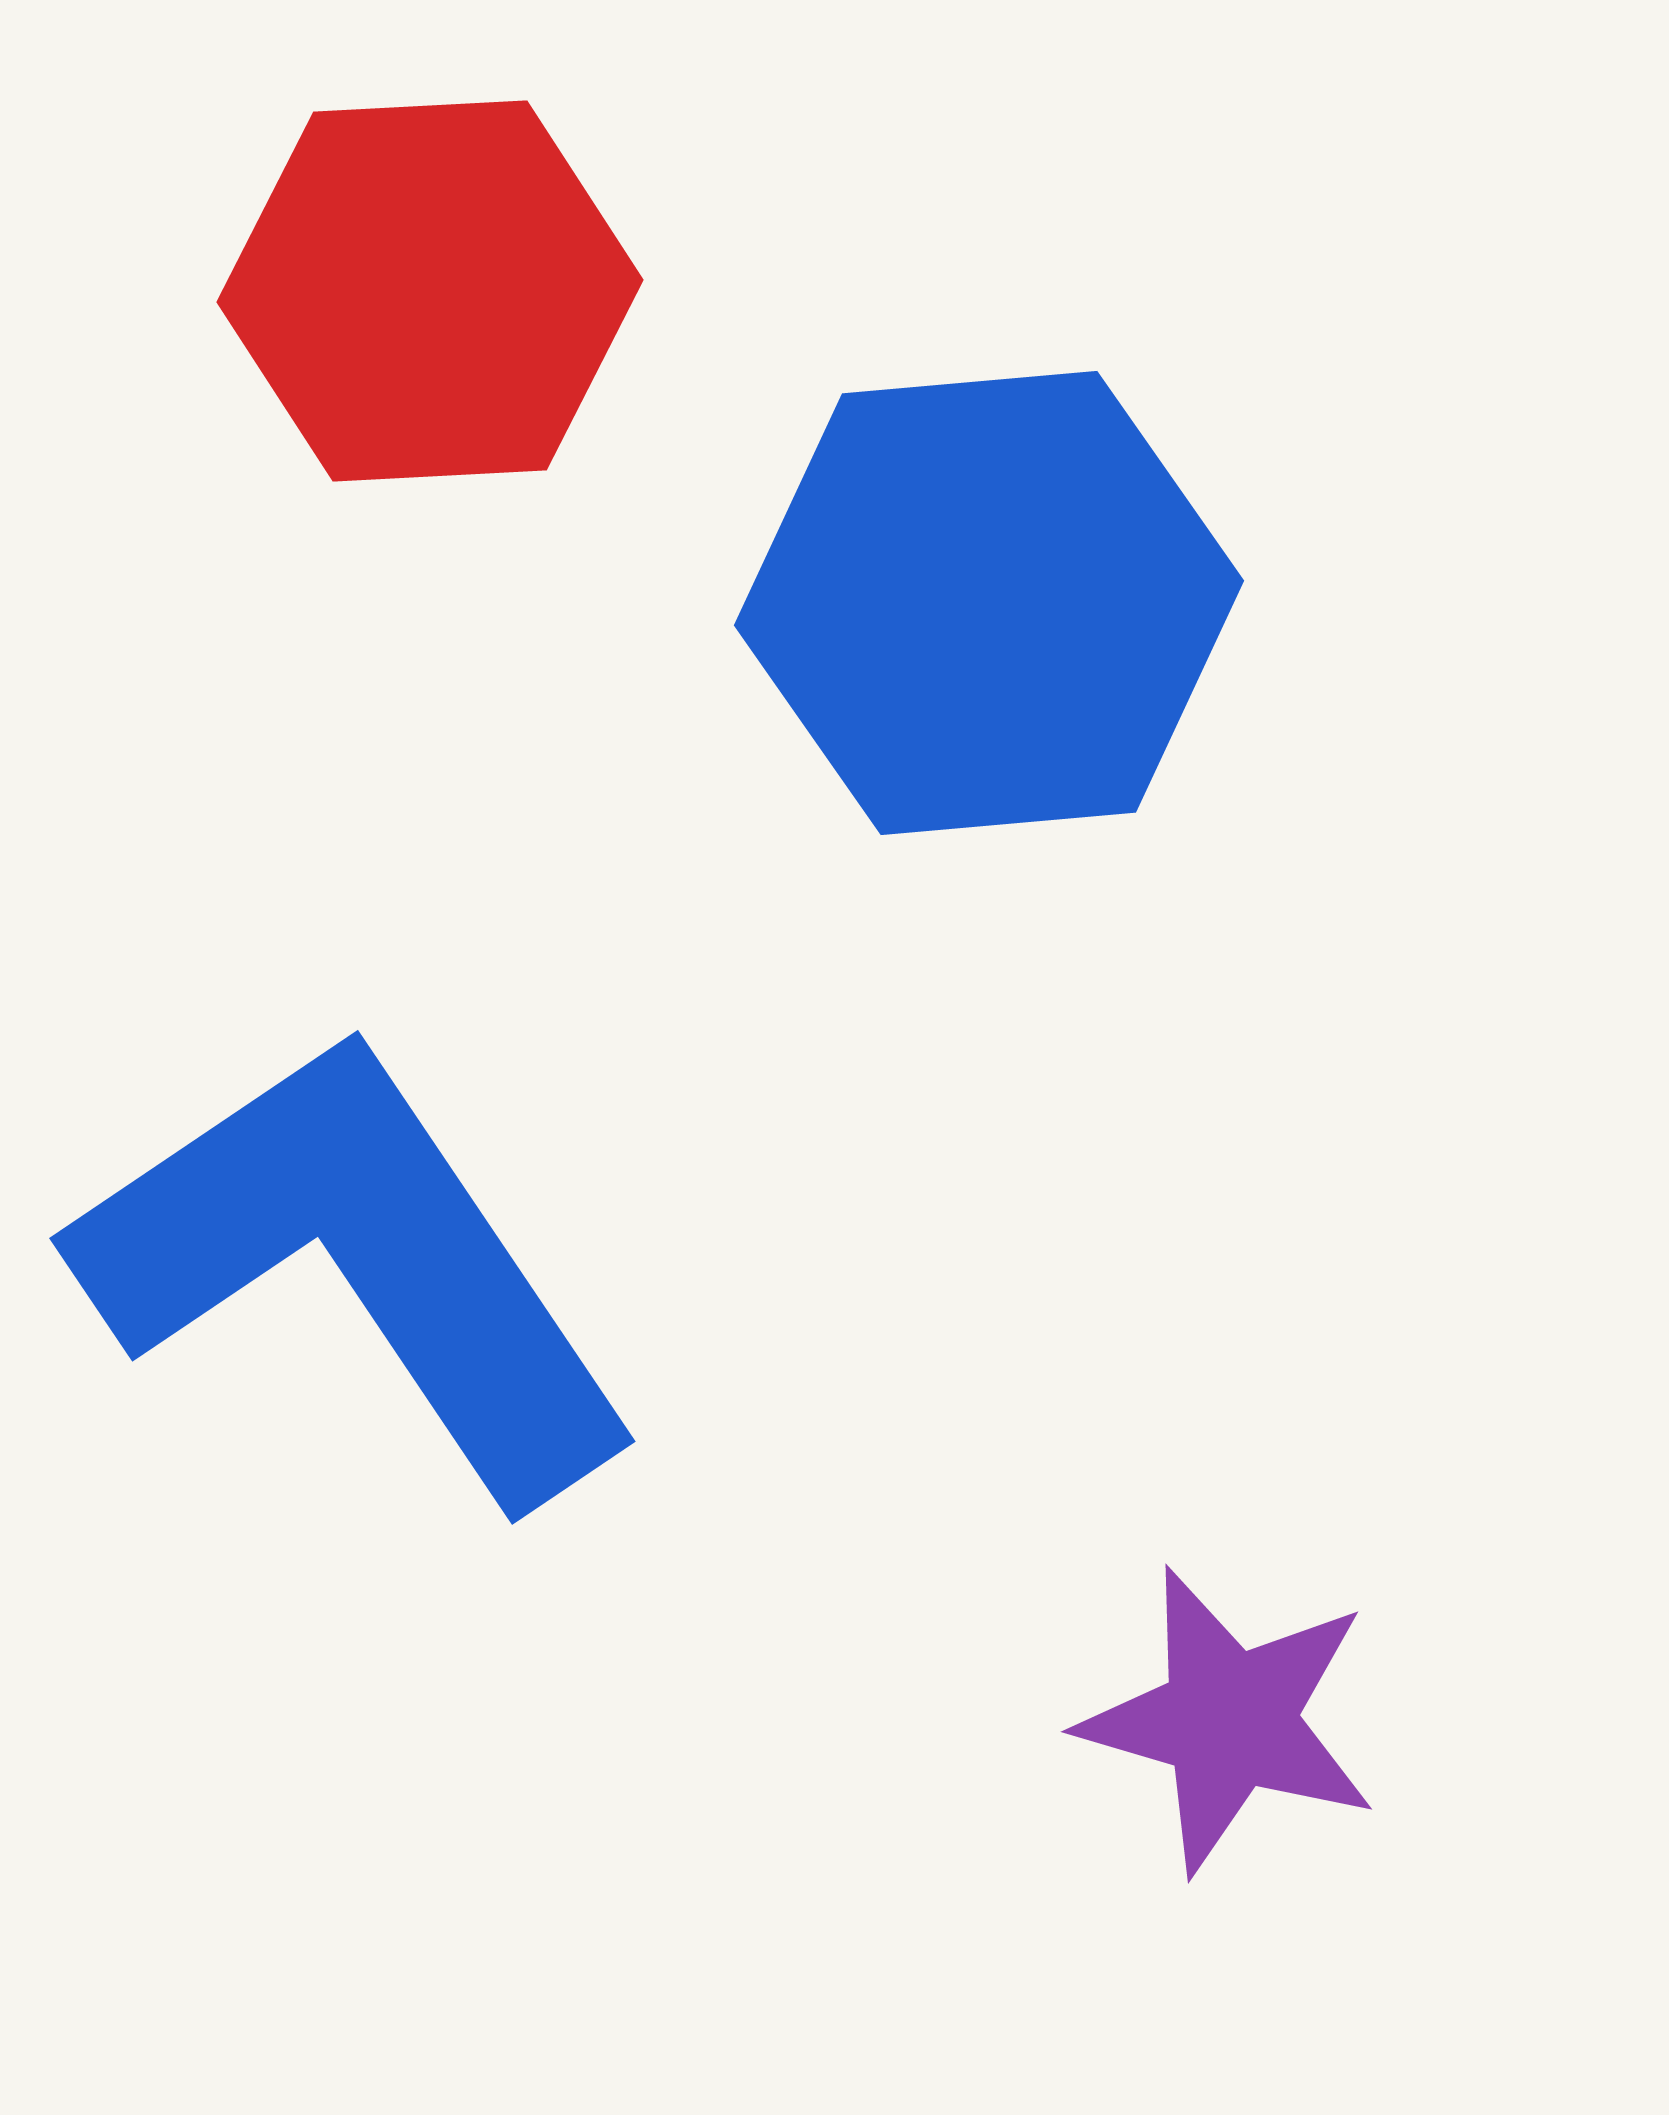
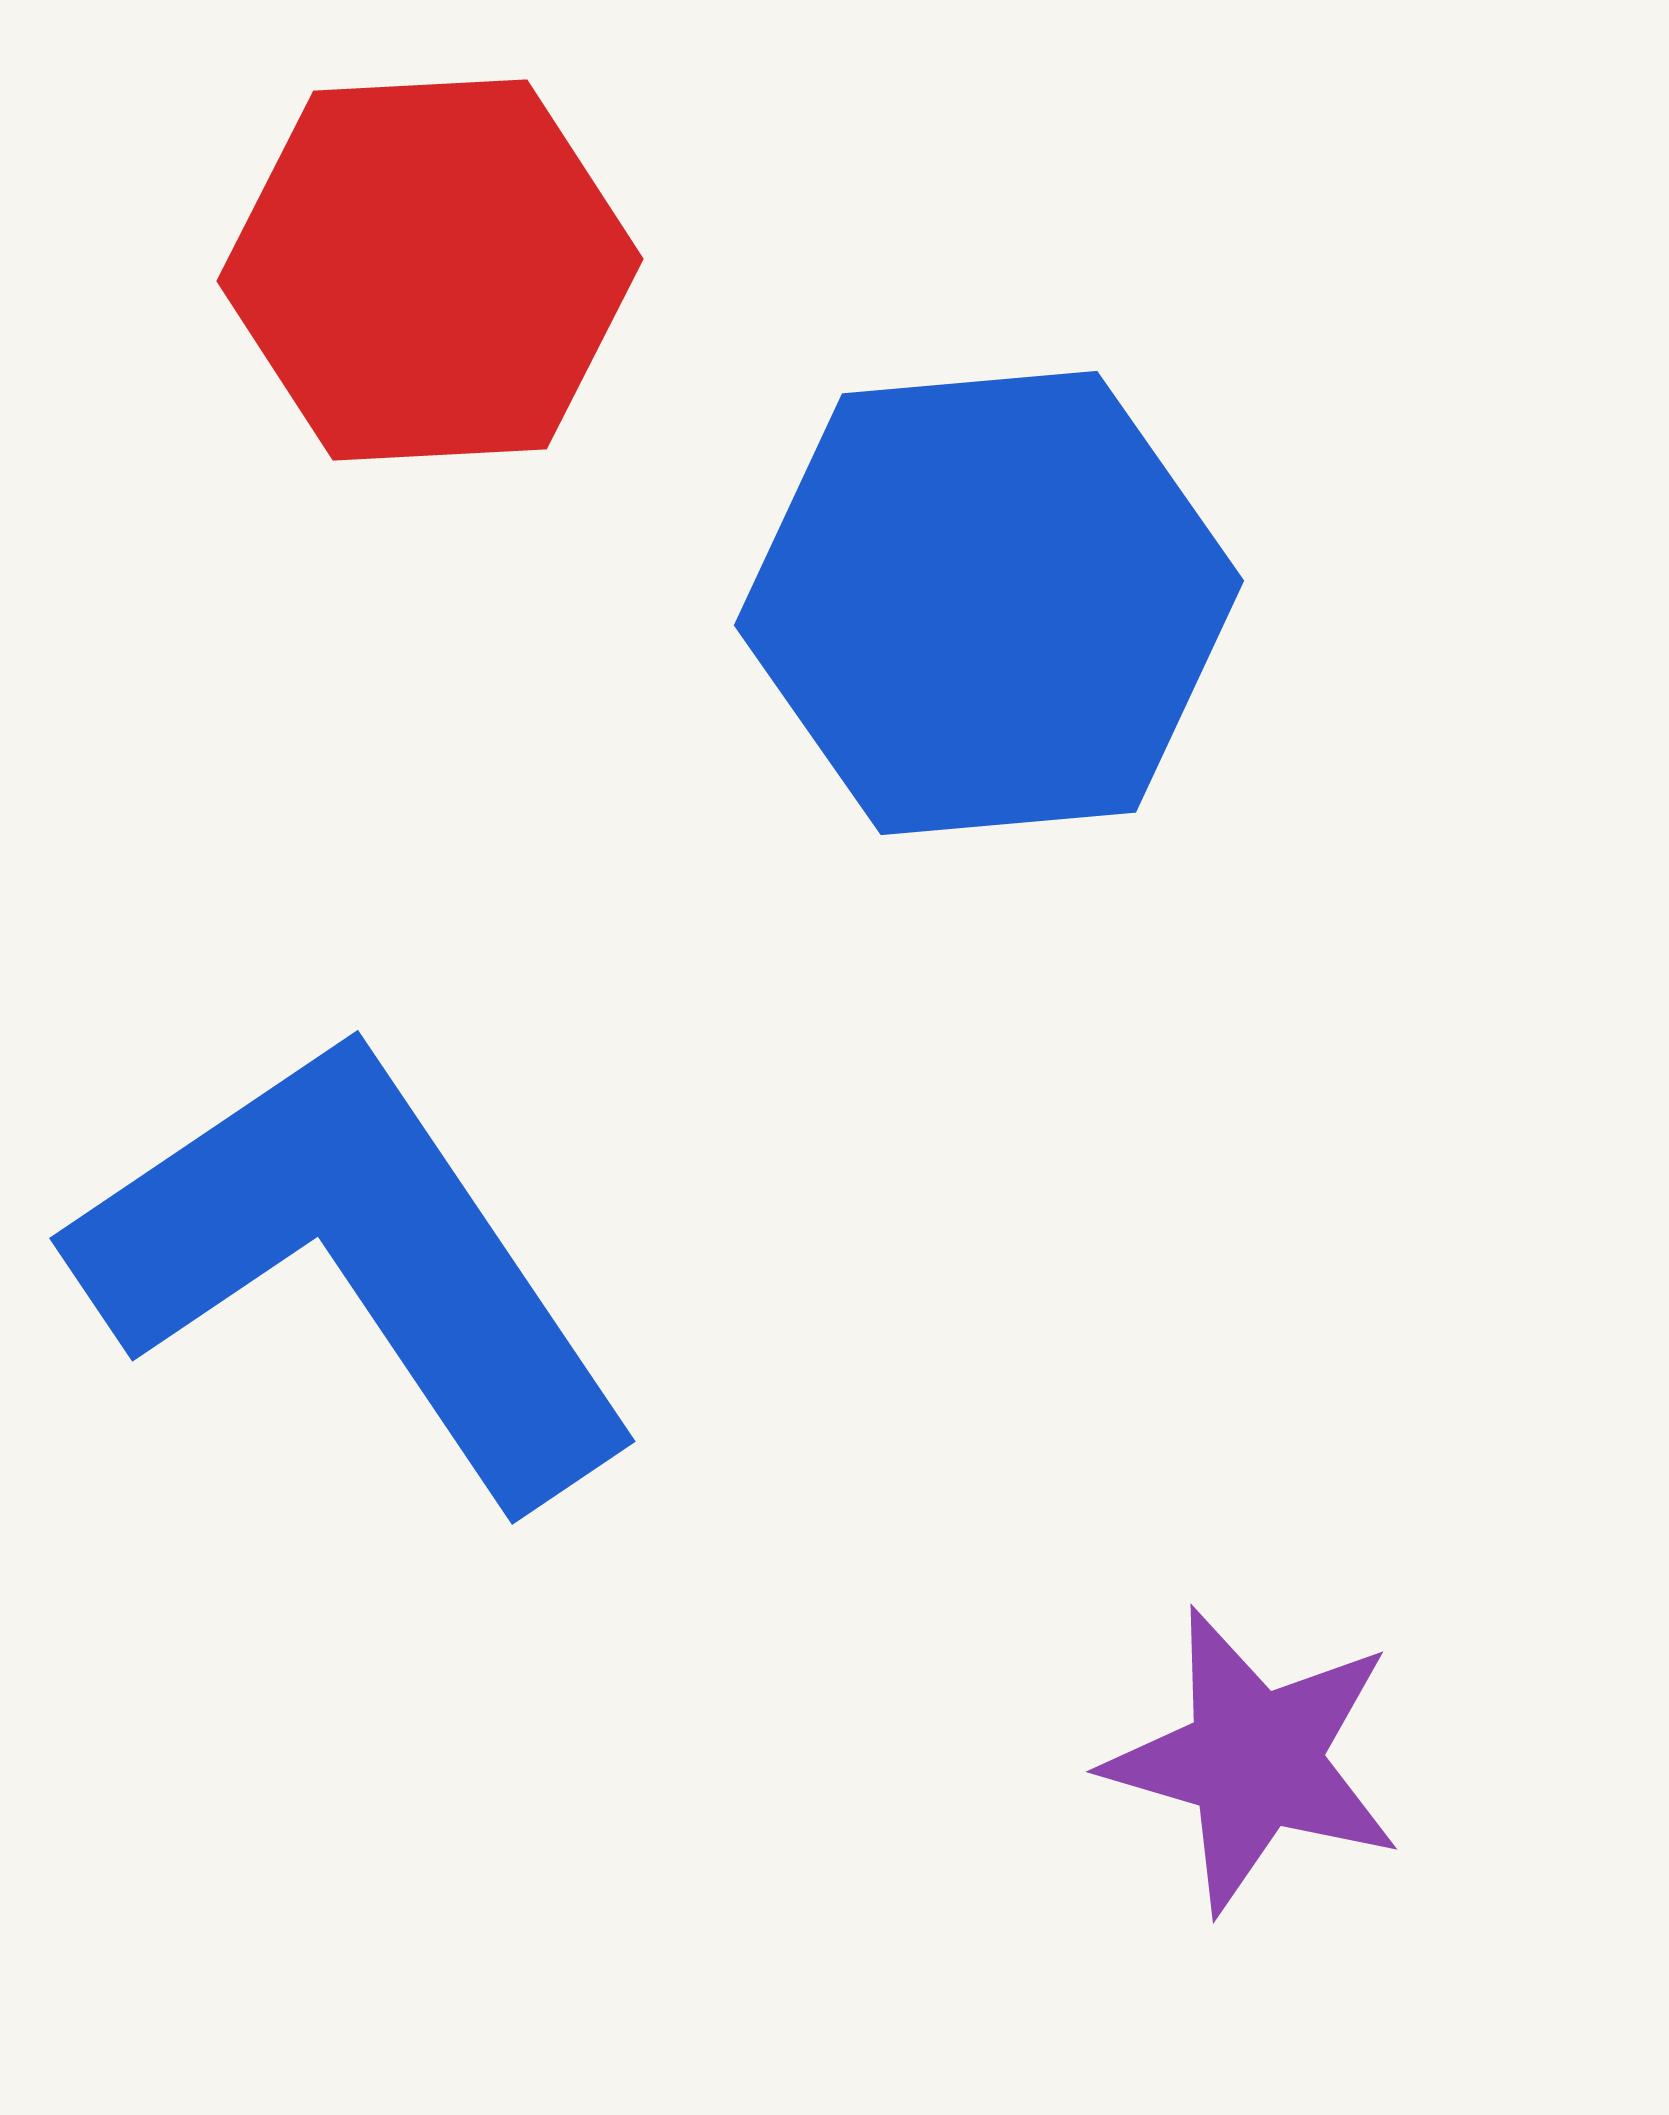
red hexagon: moved 21 px up
purple star: moved 25 px right, 40 px down
